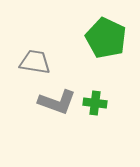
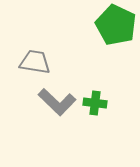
green pentagon: moved 10 px right, 13 px up
gray L-shape: rotated 24 degrees clockwise
